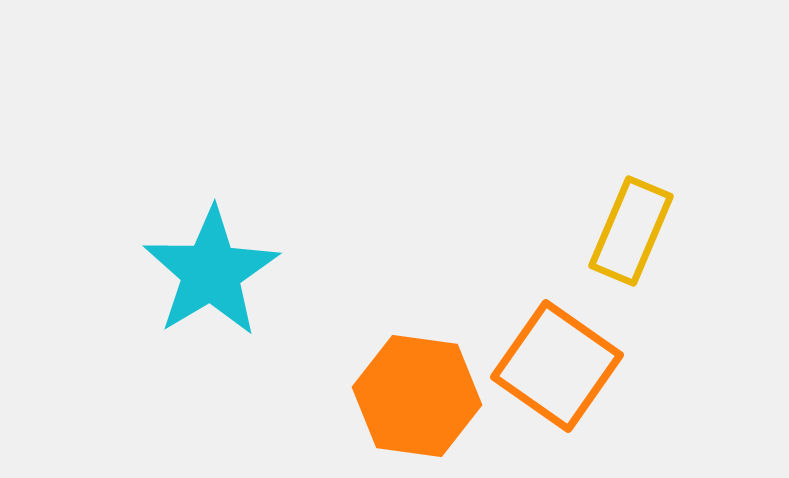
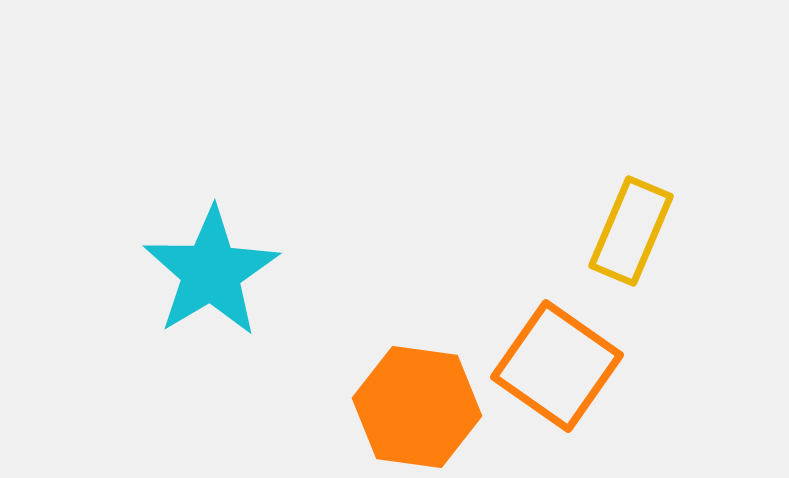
orange hexagon: moved 11 px down
